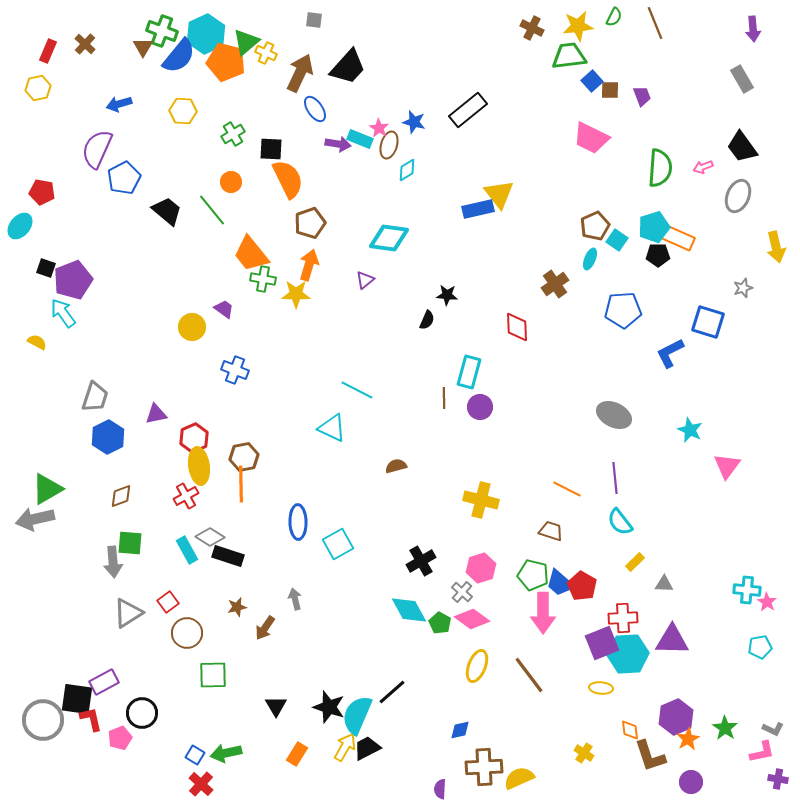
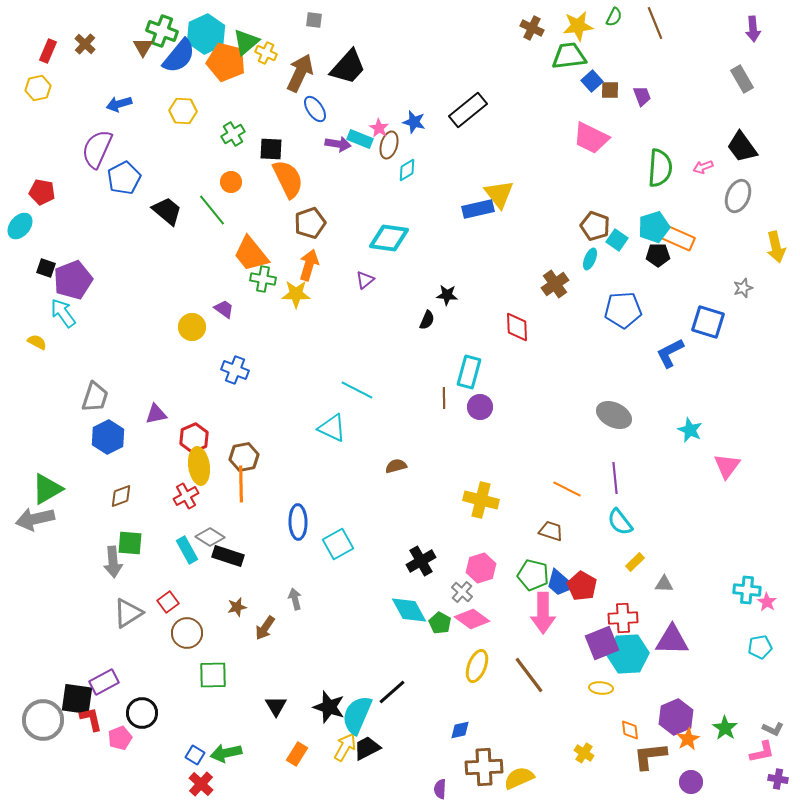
brown pentagon at (595, 226): rotated 28 degrees counterclockwise
brown L-shape at (650, 756): rotated 102 degrees clockwise
